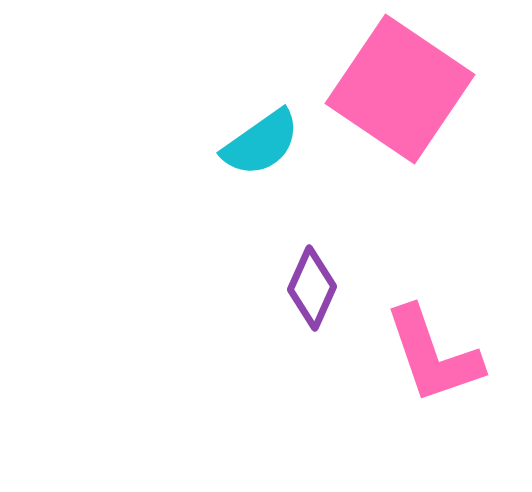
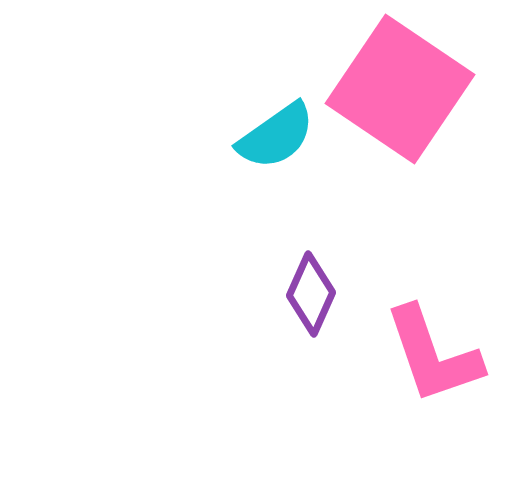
cyan semicircle: moved 15 px right, 7 px up
purple diamond: moved 1 px left, 6 px down
